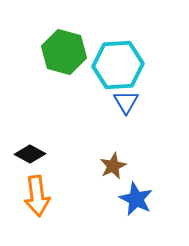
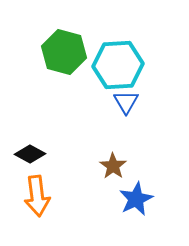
brown star: rotated 12 degrees counterclockwise
blue star: rotated 20 degrees clockwise
